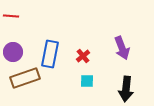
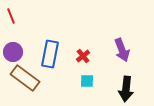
red line: rotated 63 degrees clockwise
purple arrow: moved 2 px down
brown rectangle: rotated 56 degrees clockwise
